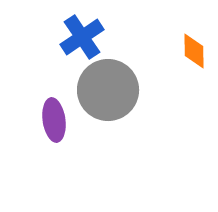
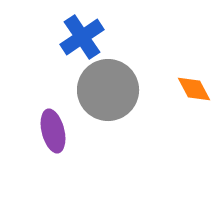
orange diamond: moved 38 px down; rotated 27 degrees counterclockwise
purple ellipse: moved 1 px left, 11 px down; rotated 6 degrees counterclockwise
